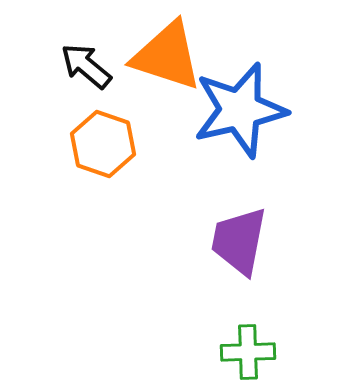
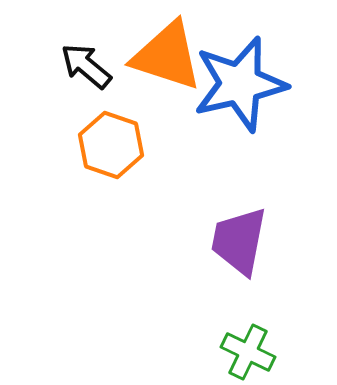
blue star: moved 26 px up
orange hexagon: moved 8 px right, 1 px down
green cross: rotated 28 degrees clockwise
